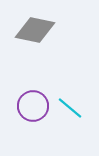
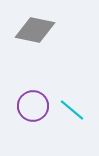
cyan line: moved 2 px right, 2 px down
